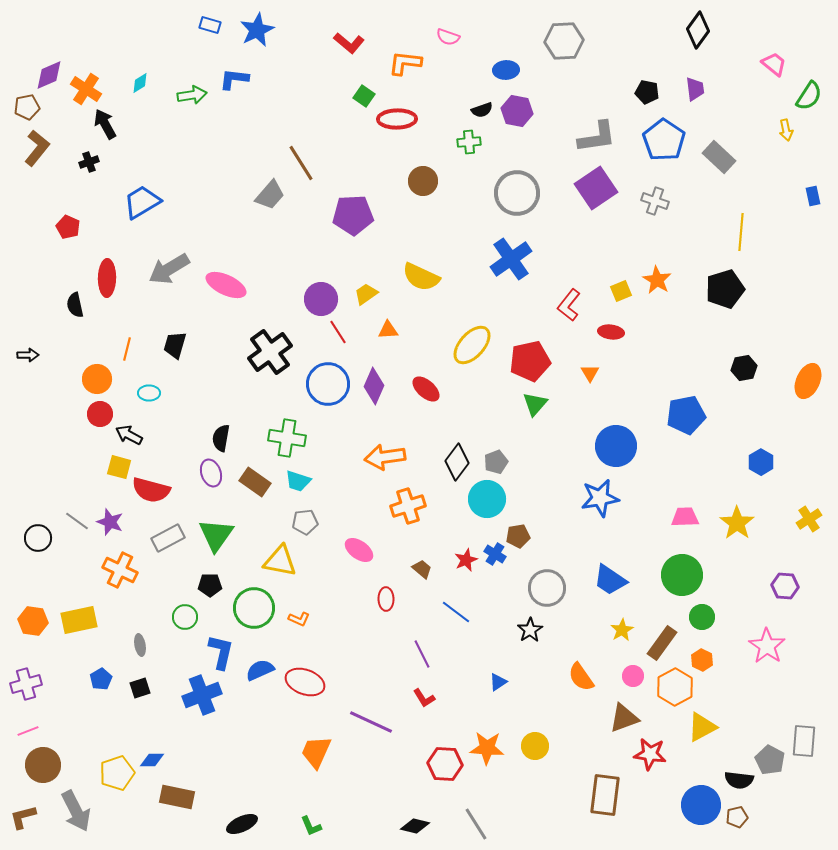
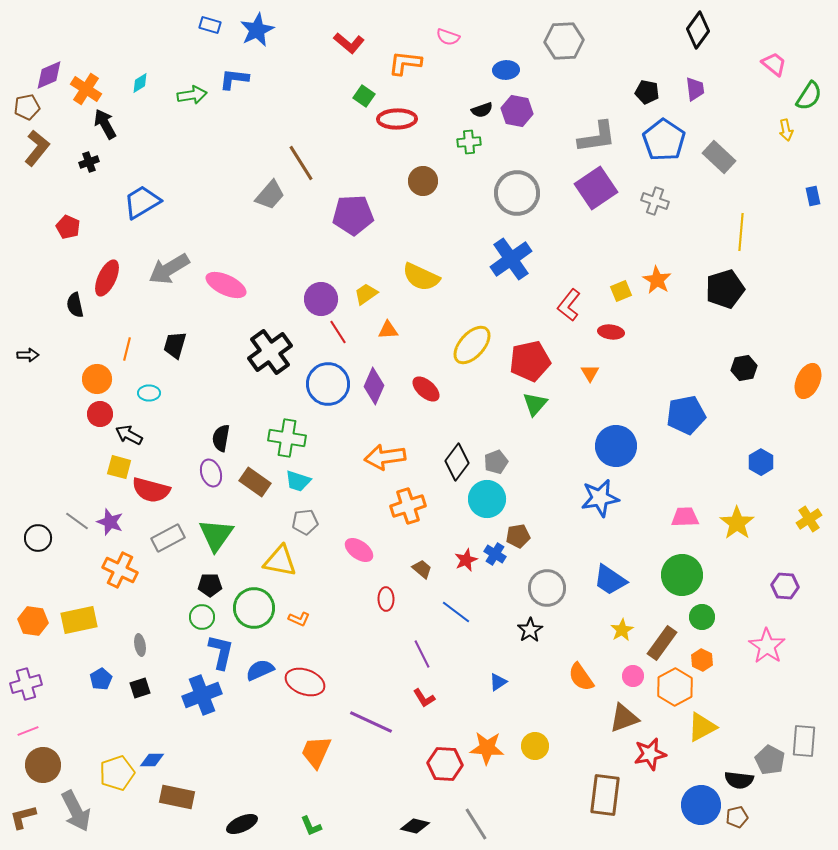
red ellipse at (107, 278): rotated 24 degrees clockwise
green circle at (185, 617): moved 17 px right
red star at (650, 754): rotated 20 degrees counterclockwise
